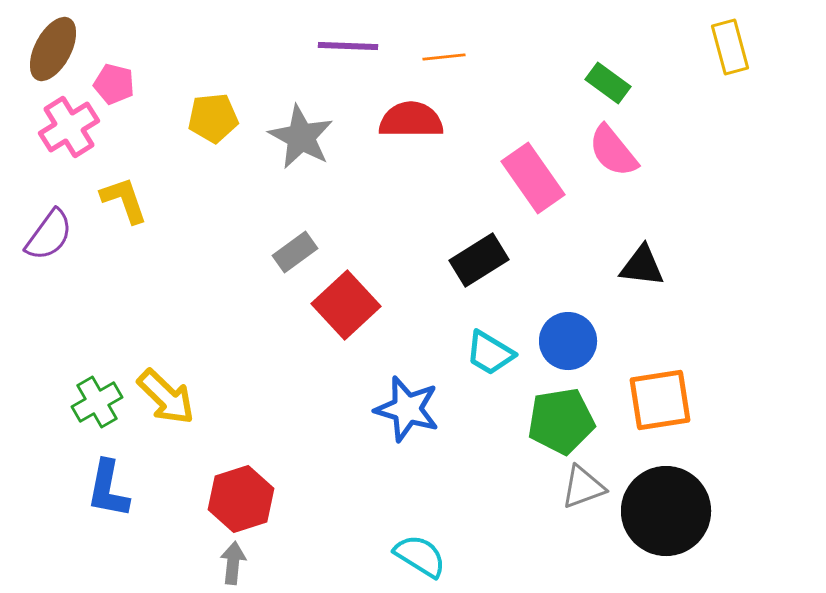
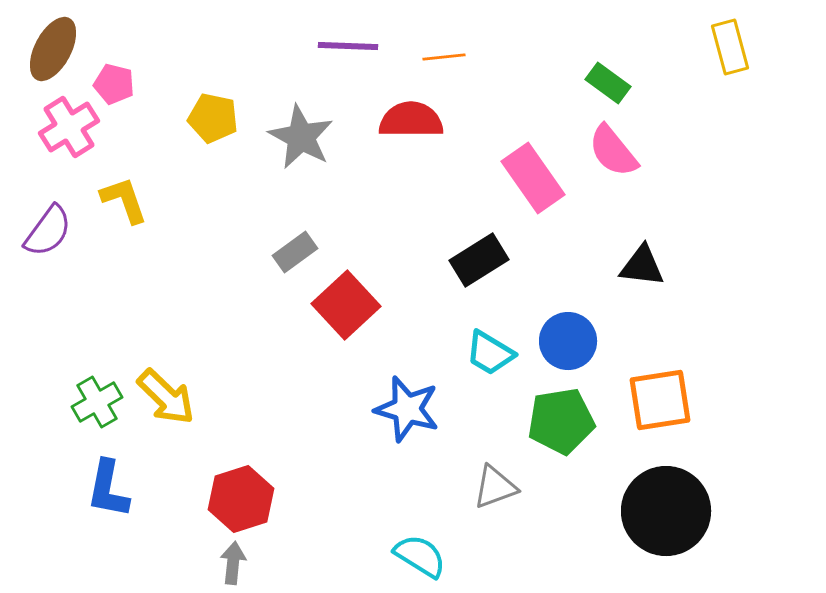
yellow pentagon: rotated 18 degrees clockwise
purple semicircle: moved 1 px left, 4 px up
gray triangle: moved 88 px left
